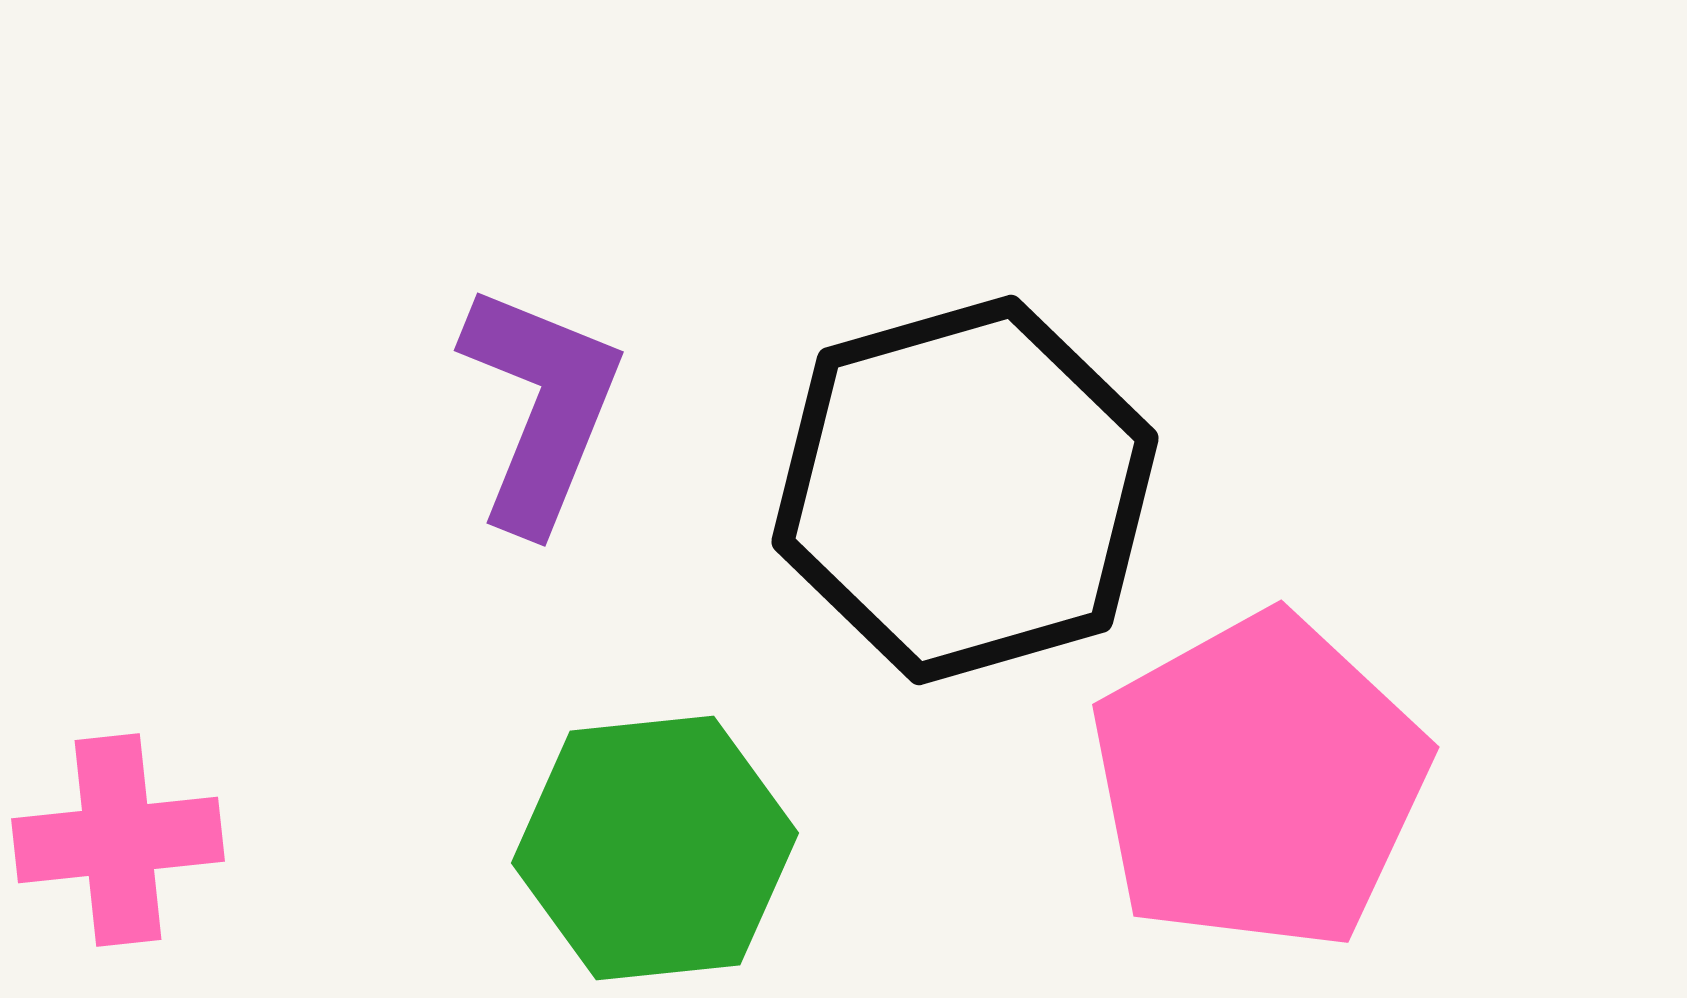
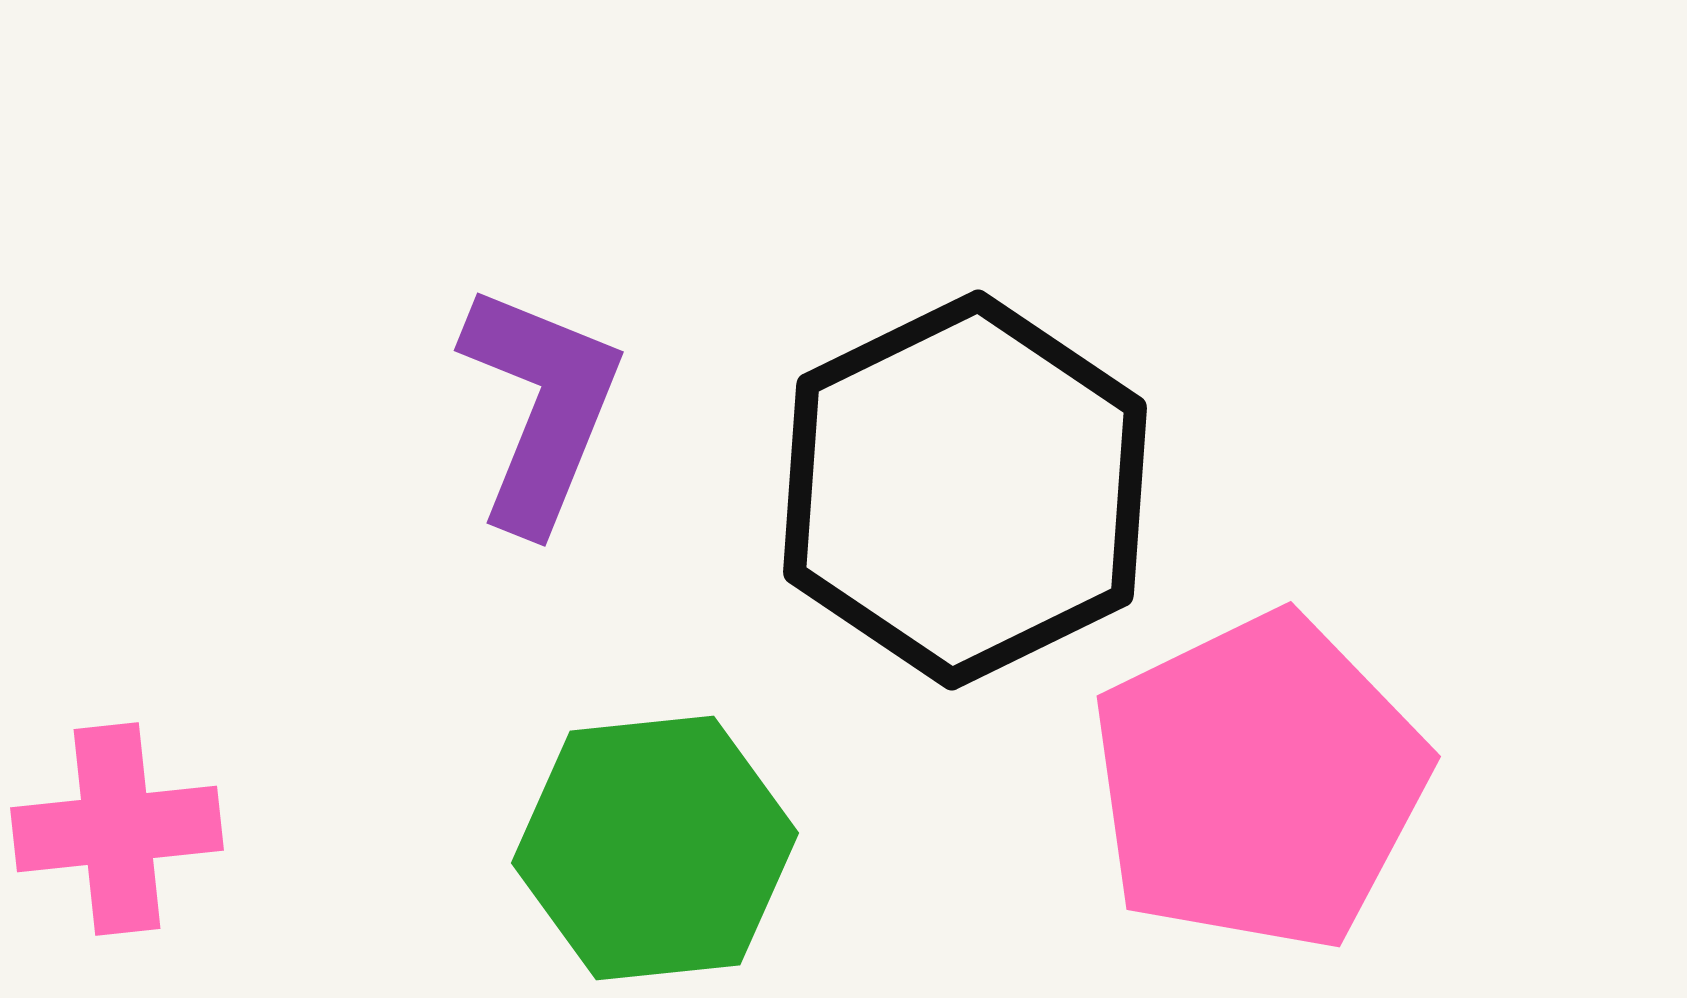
black hexagon: rotated 10 degrees counterclockwise
pink pentagon: rotated 3 degrees clockwise
pink cross: moved 1 px left, 11 px up
